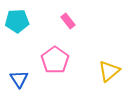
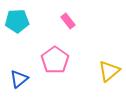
blue triangle: rotated 24 degrees clockwise
